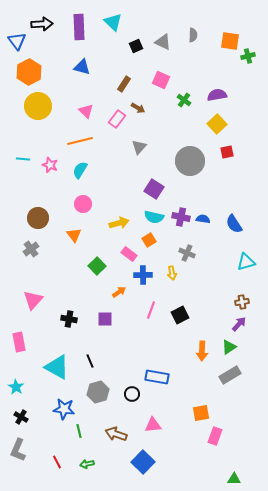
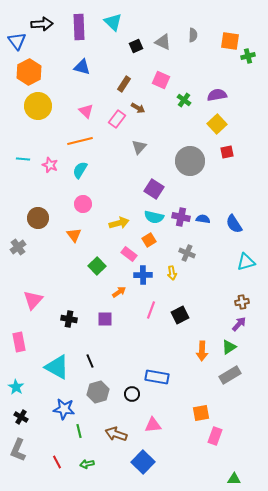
gray cross at (31, 249): moved 13 px left, 2 px up
